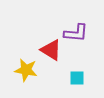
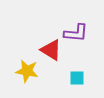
yellow star: moved 1 px right, 1 px down
